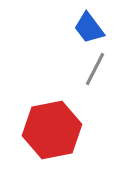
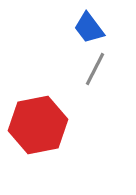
red hexagon: moved 14 px left, 5 px up
